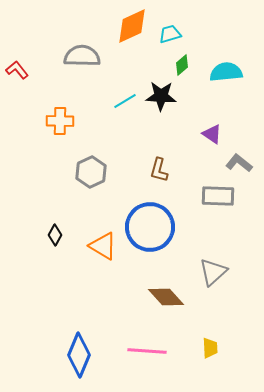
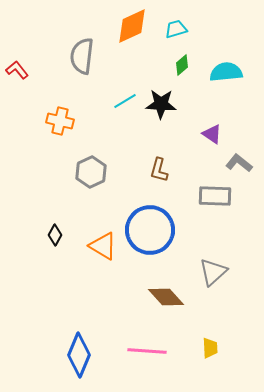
cyan trapezoid: moved 6 px right, 5 px up
gray semicircle: rotated 84 degrees counterclockwise
black star: moved 8 px down
orange cross: rotated 12 degrees clockwise
gray rectangle: moved 3 px left
blue circle: moved 3 px down
